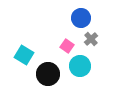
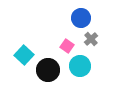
cyan square: rotated 12 degrees clockwise
black circle: moved 4 px up
